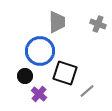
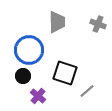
blue circle: moved 11 px left, 1 px up
black circle: moved 2 px left
purple cross: moved 1 px left, 2 px down
